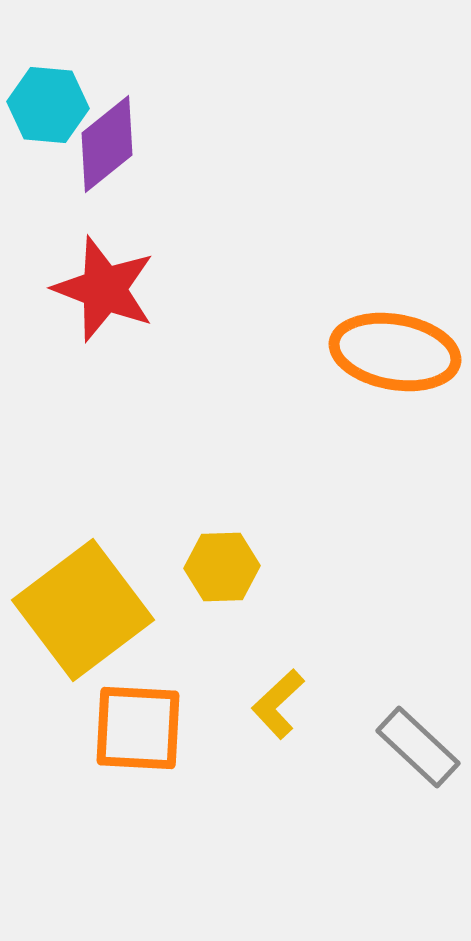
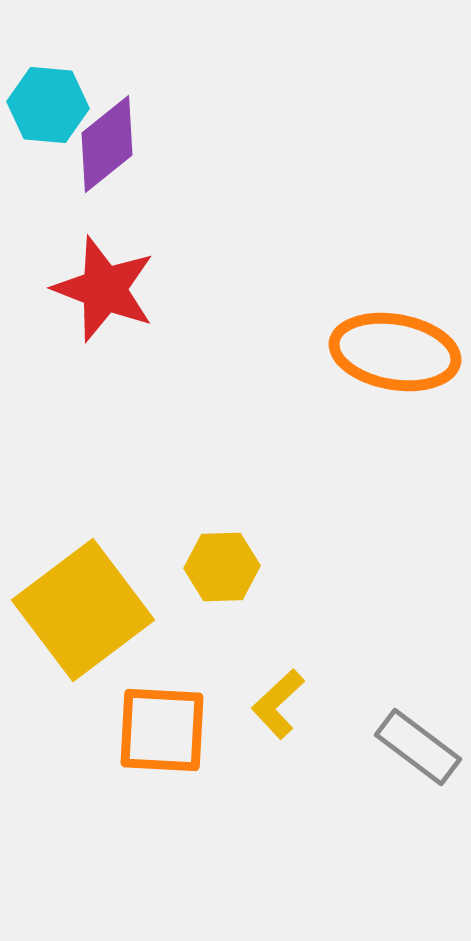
orange square: moved 24 px right, 2 px down
gray rectangle: rotated 6 degrees counterclockwise
